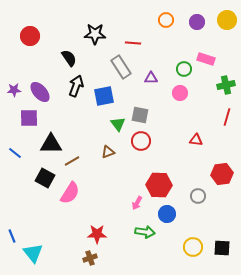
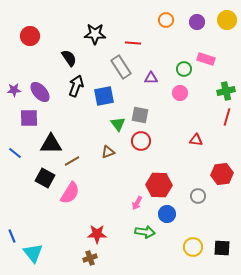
green cross at (226, 85): moved 6 px down
